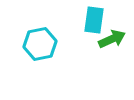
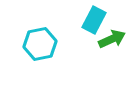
cyan rectangle: rotated 20 degrees clockwise
